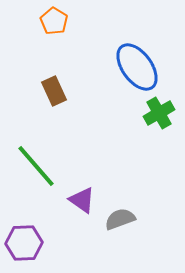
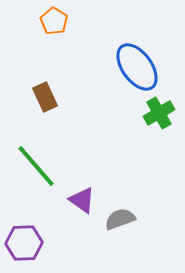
brown rectangle: moved 9 px left, 6 px down
